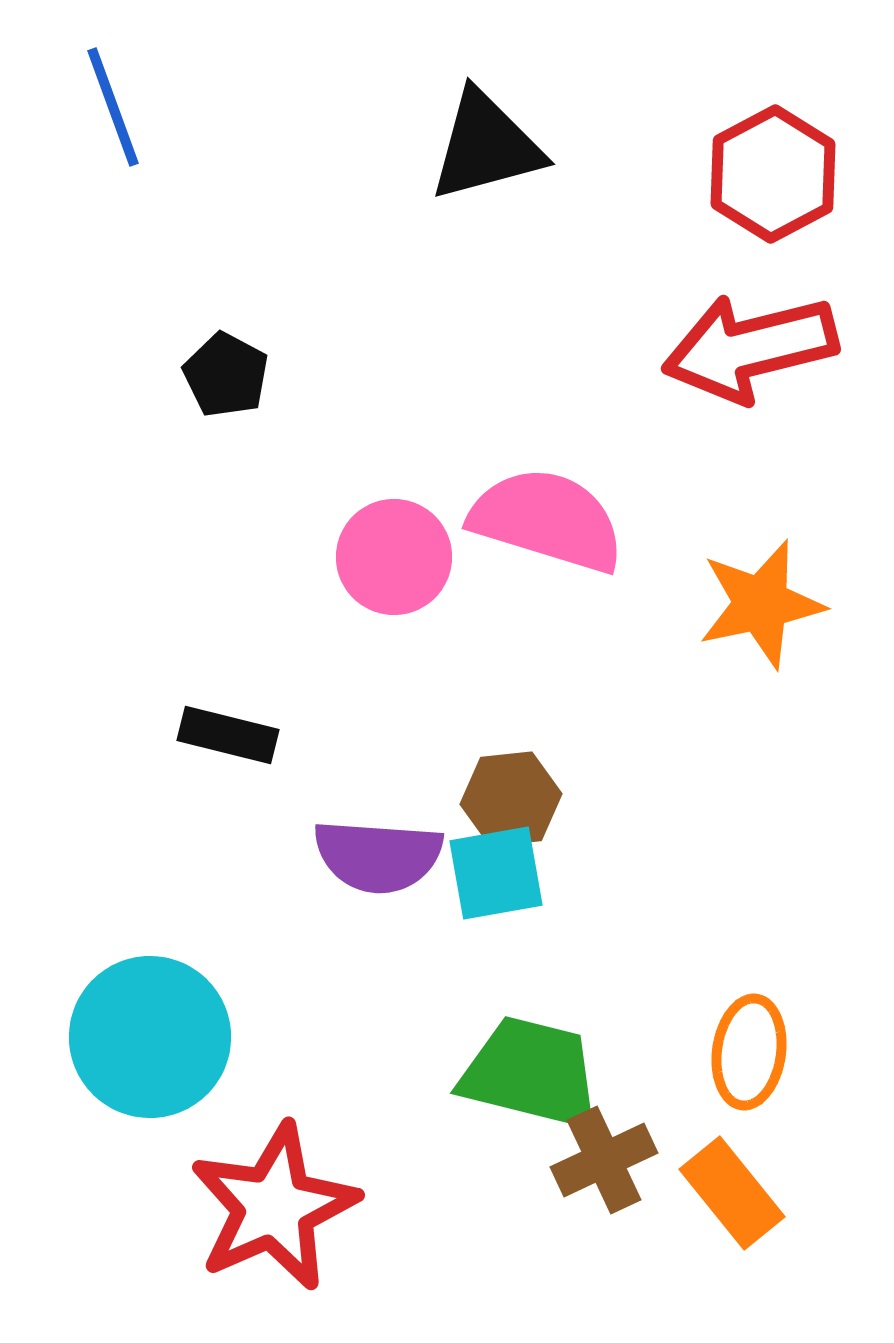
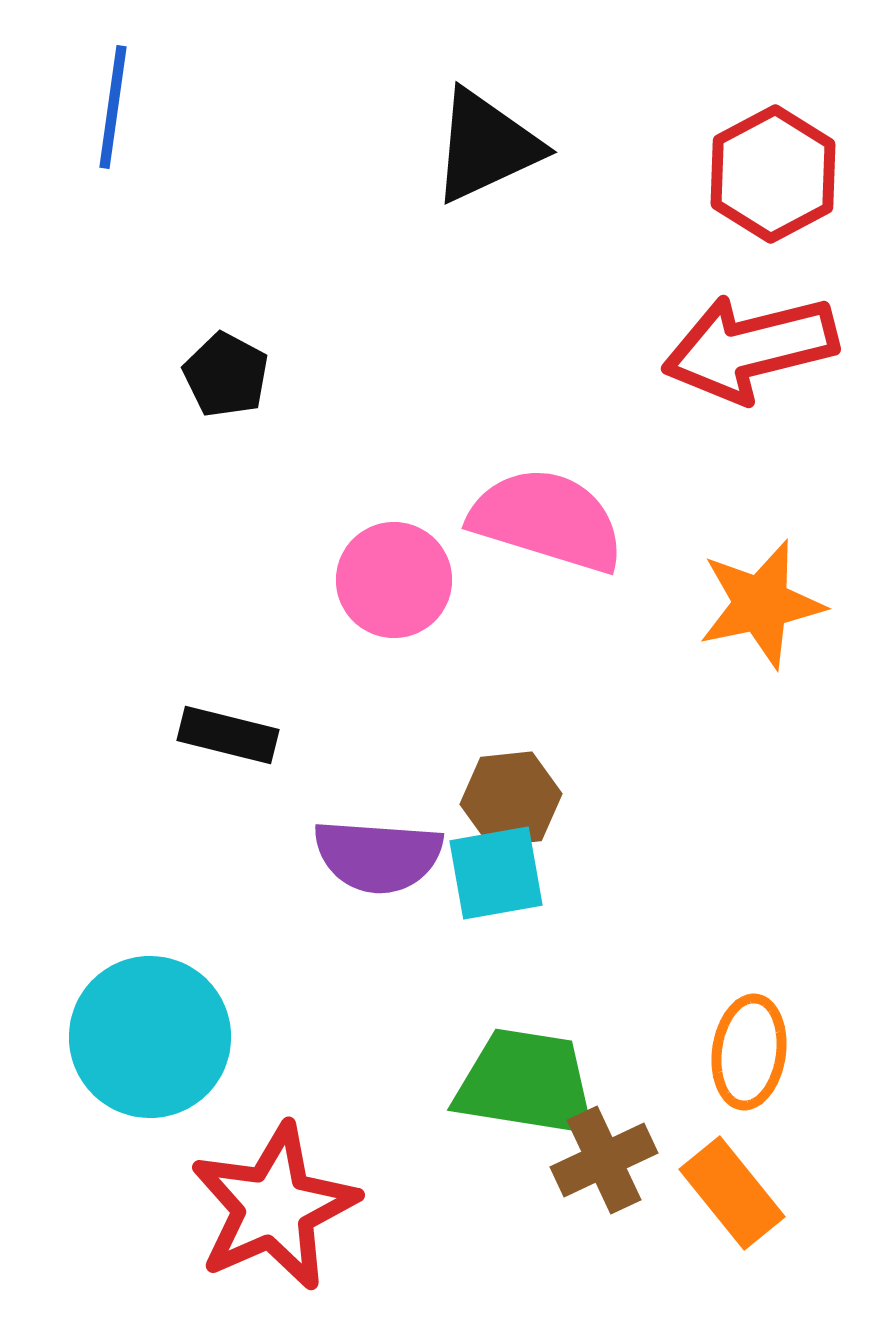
blue line: rotated 28 degrees clockwise
black triangle: rotated 10 degrees counterclockwise
pink circle: moved 23 px down
green trapezoid: moved 5 px left, 10 px down; rotated 5 degrees counterclockwise
